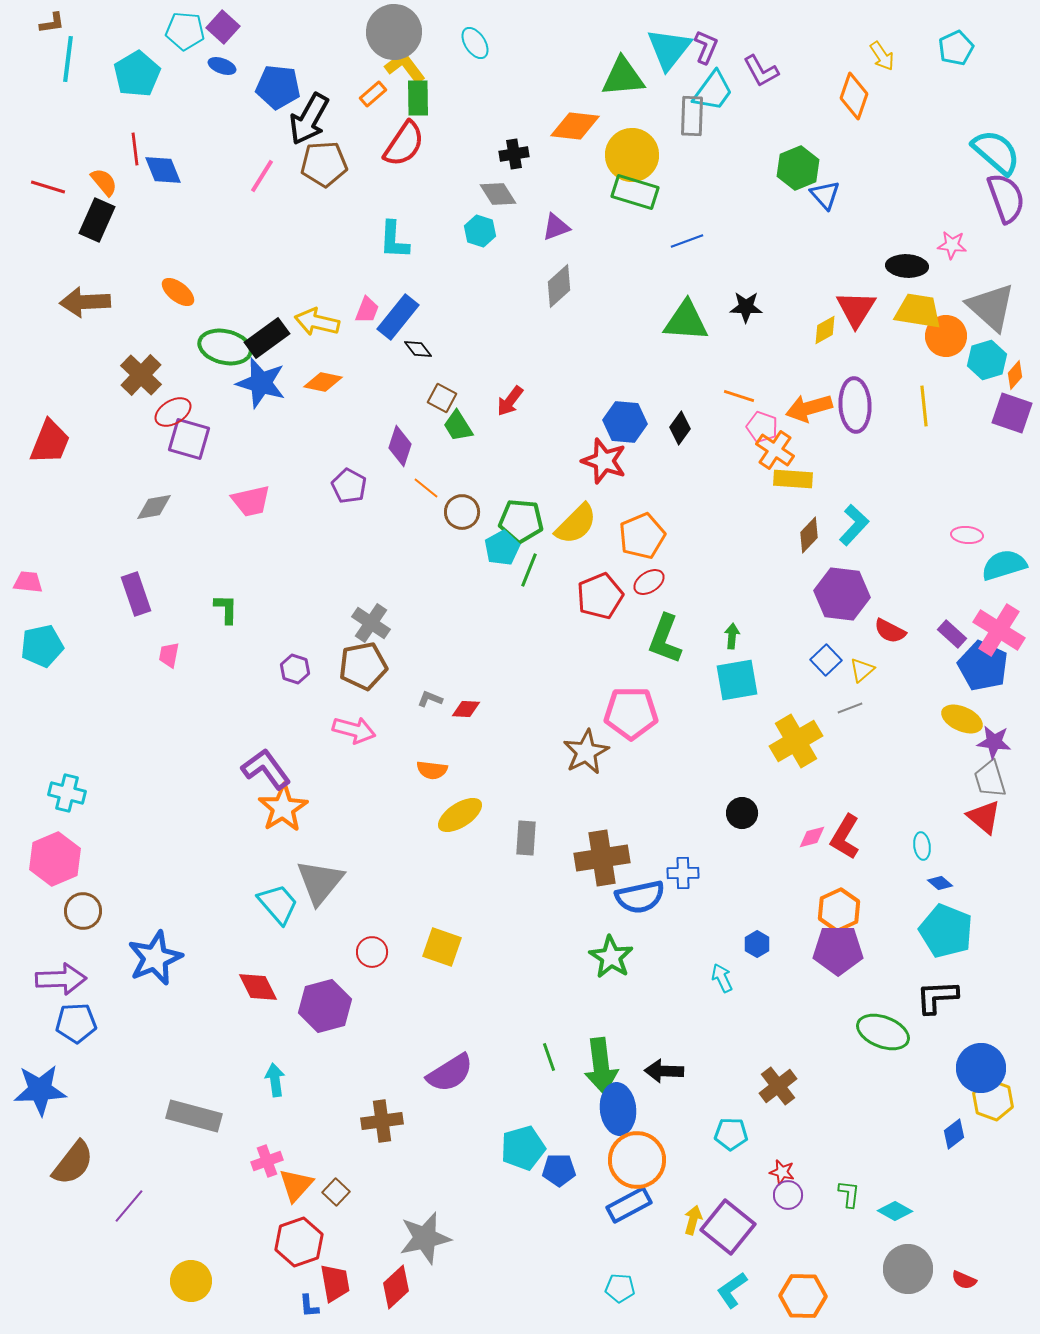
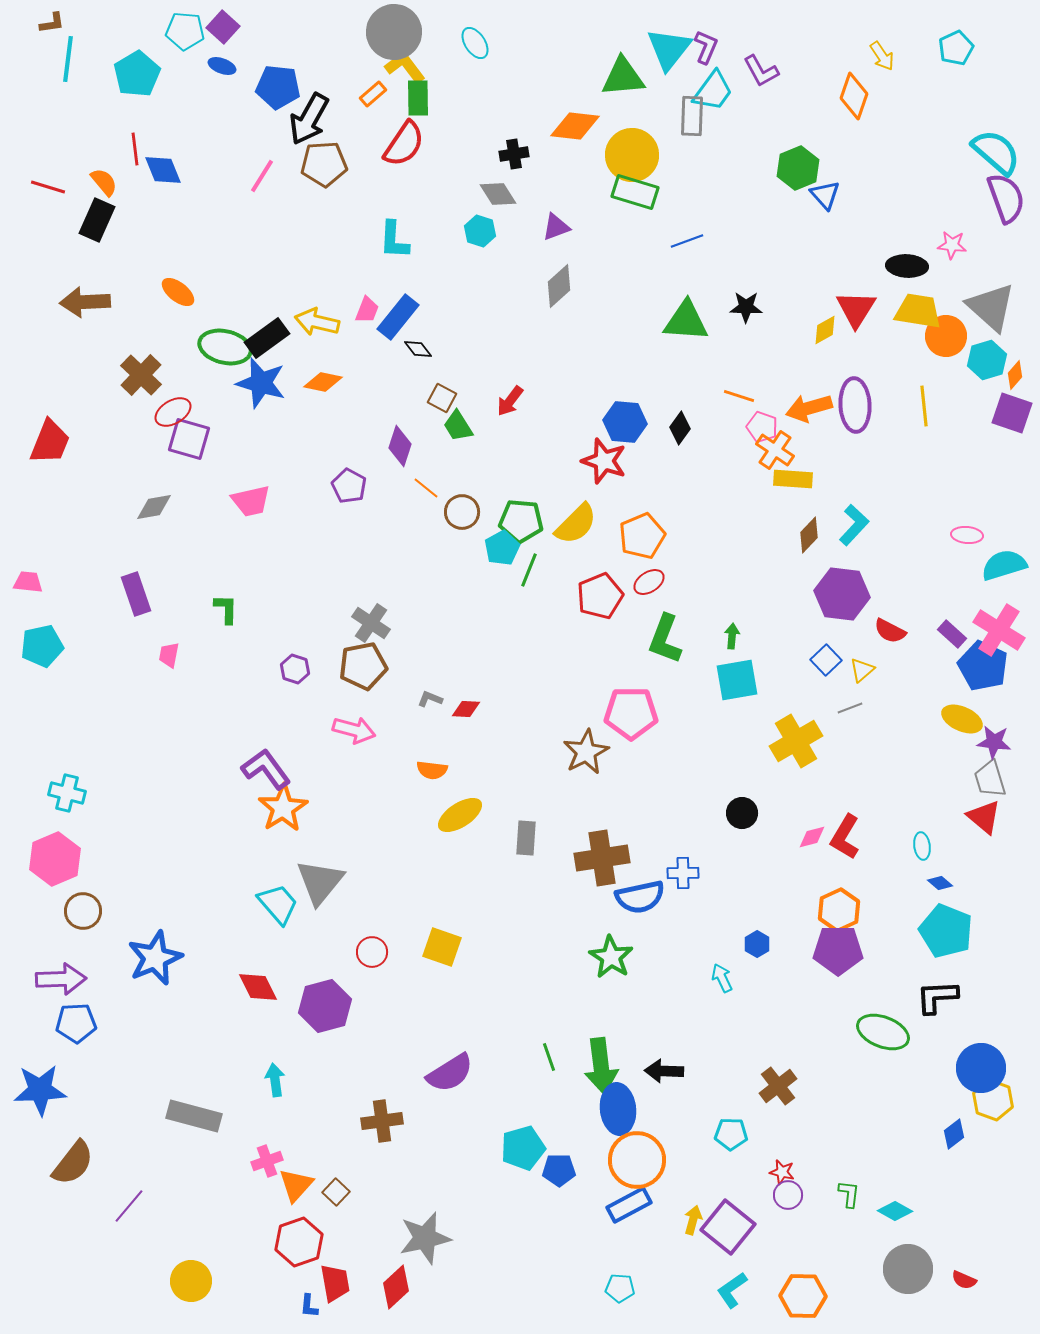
blue L-shape at (309, 1306): rotated 10 degrees clockwise
